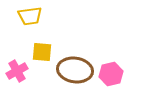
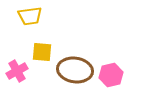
pink hexagon: moved 1 px down
